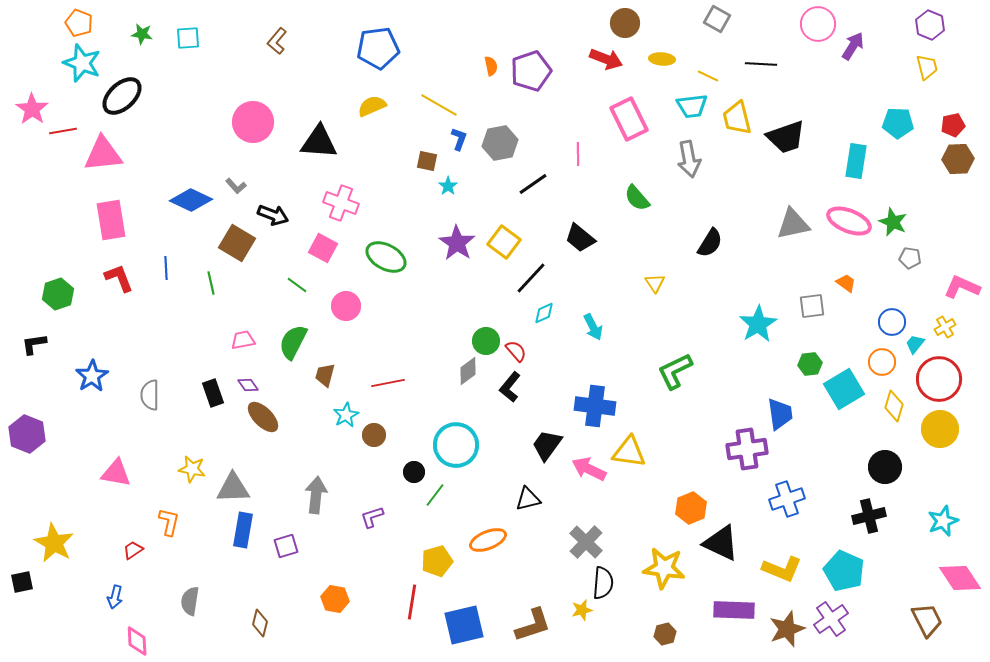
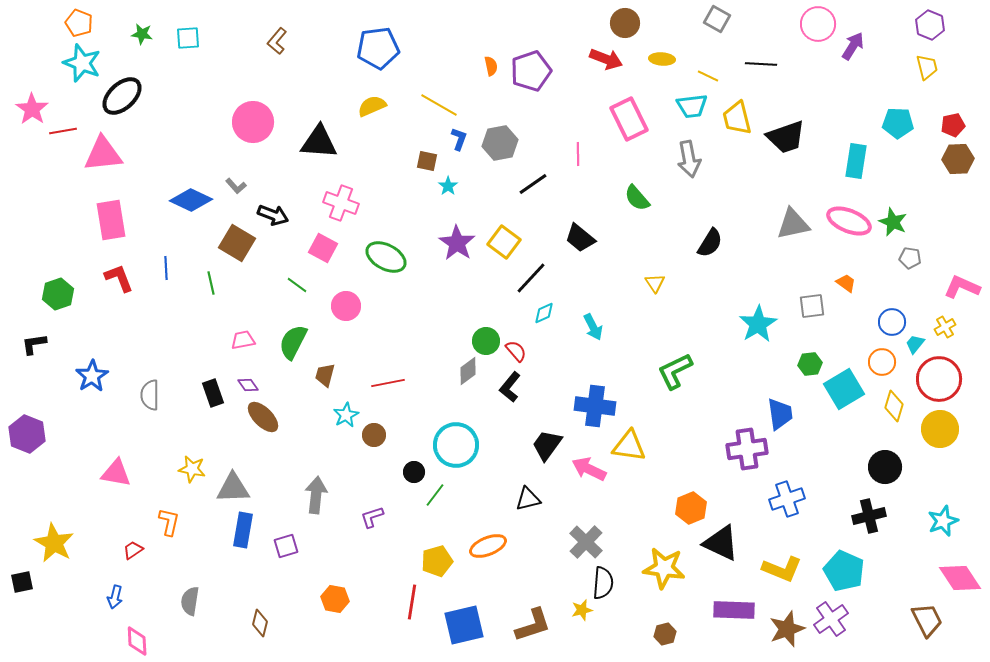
yellow triangle at (629, 452): moved 6 px up
orange ellipse at (488, 540): moved 6 px down
